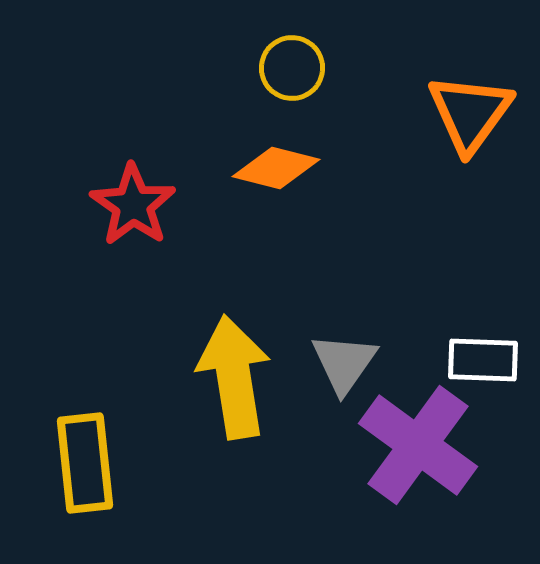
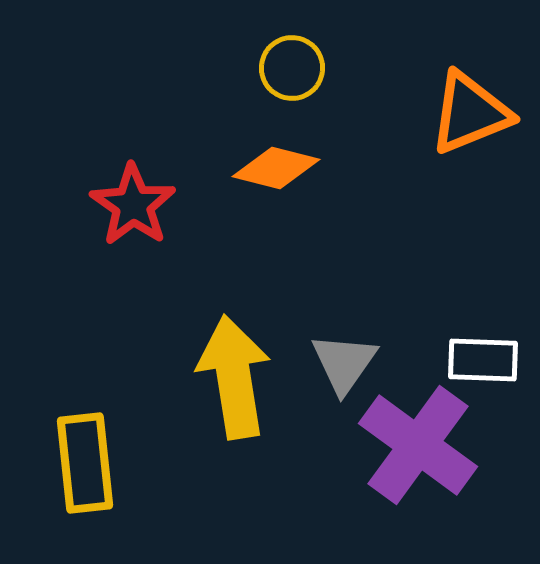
orange triangle: rotated 32 degrees clockwise
